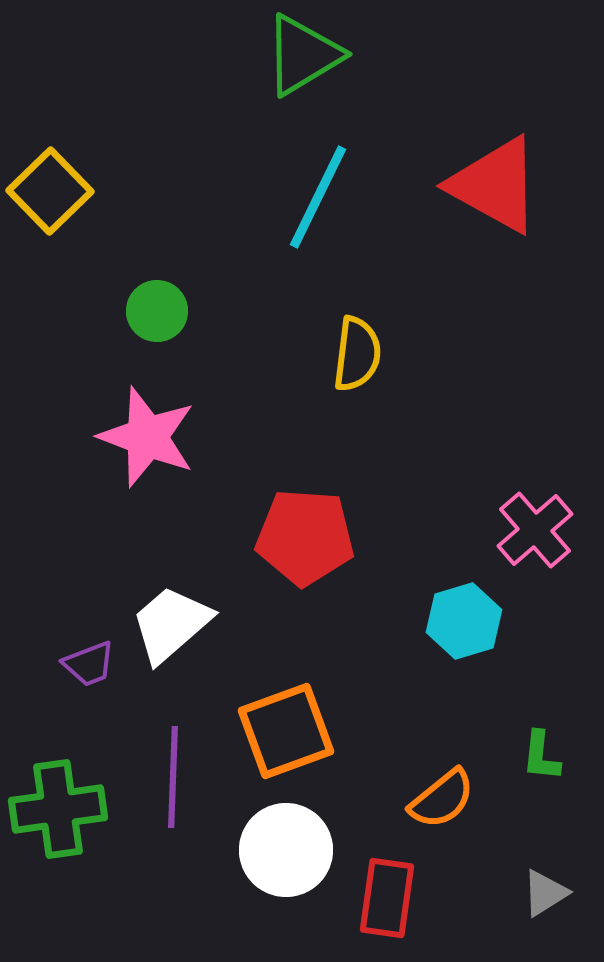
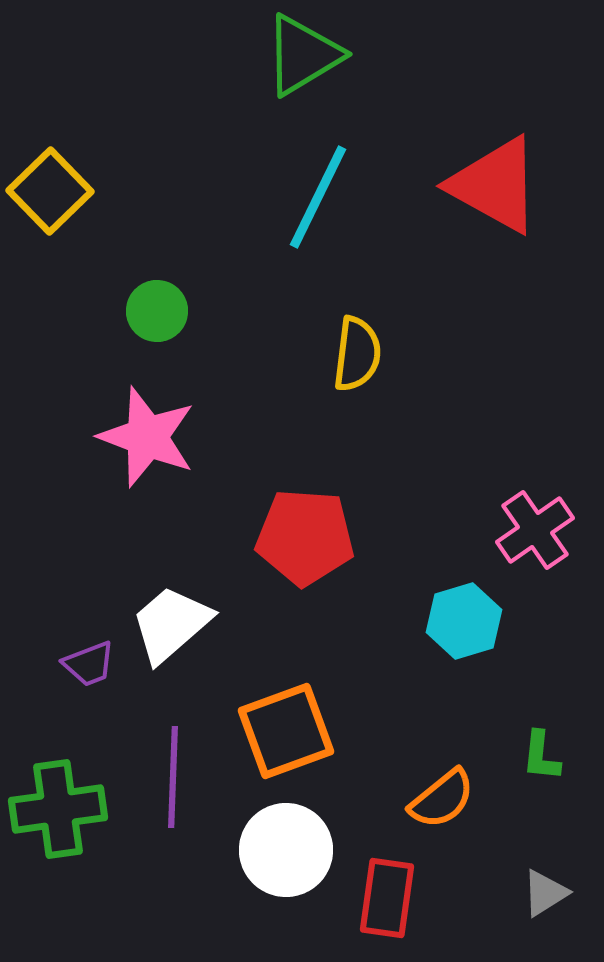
pink cross: rotated 6 degrees clockwise
